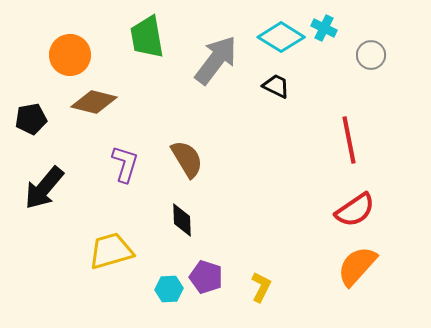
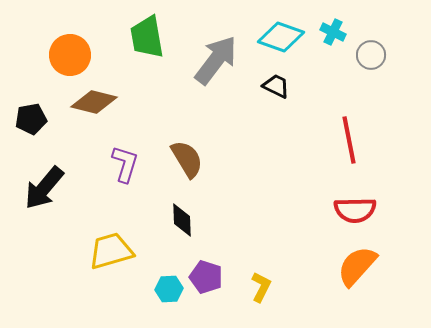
cyan cross: moved 9 px right, 4 px down
cyan diamond: rotated 12 degrees counterclockwise
red semicircle: rotated 33 degrees clockwise
